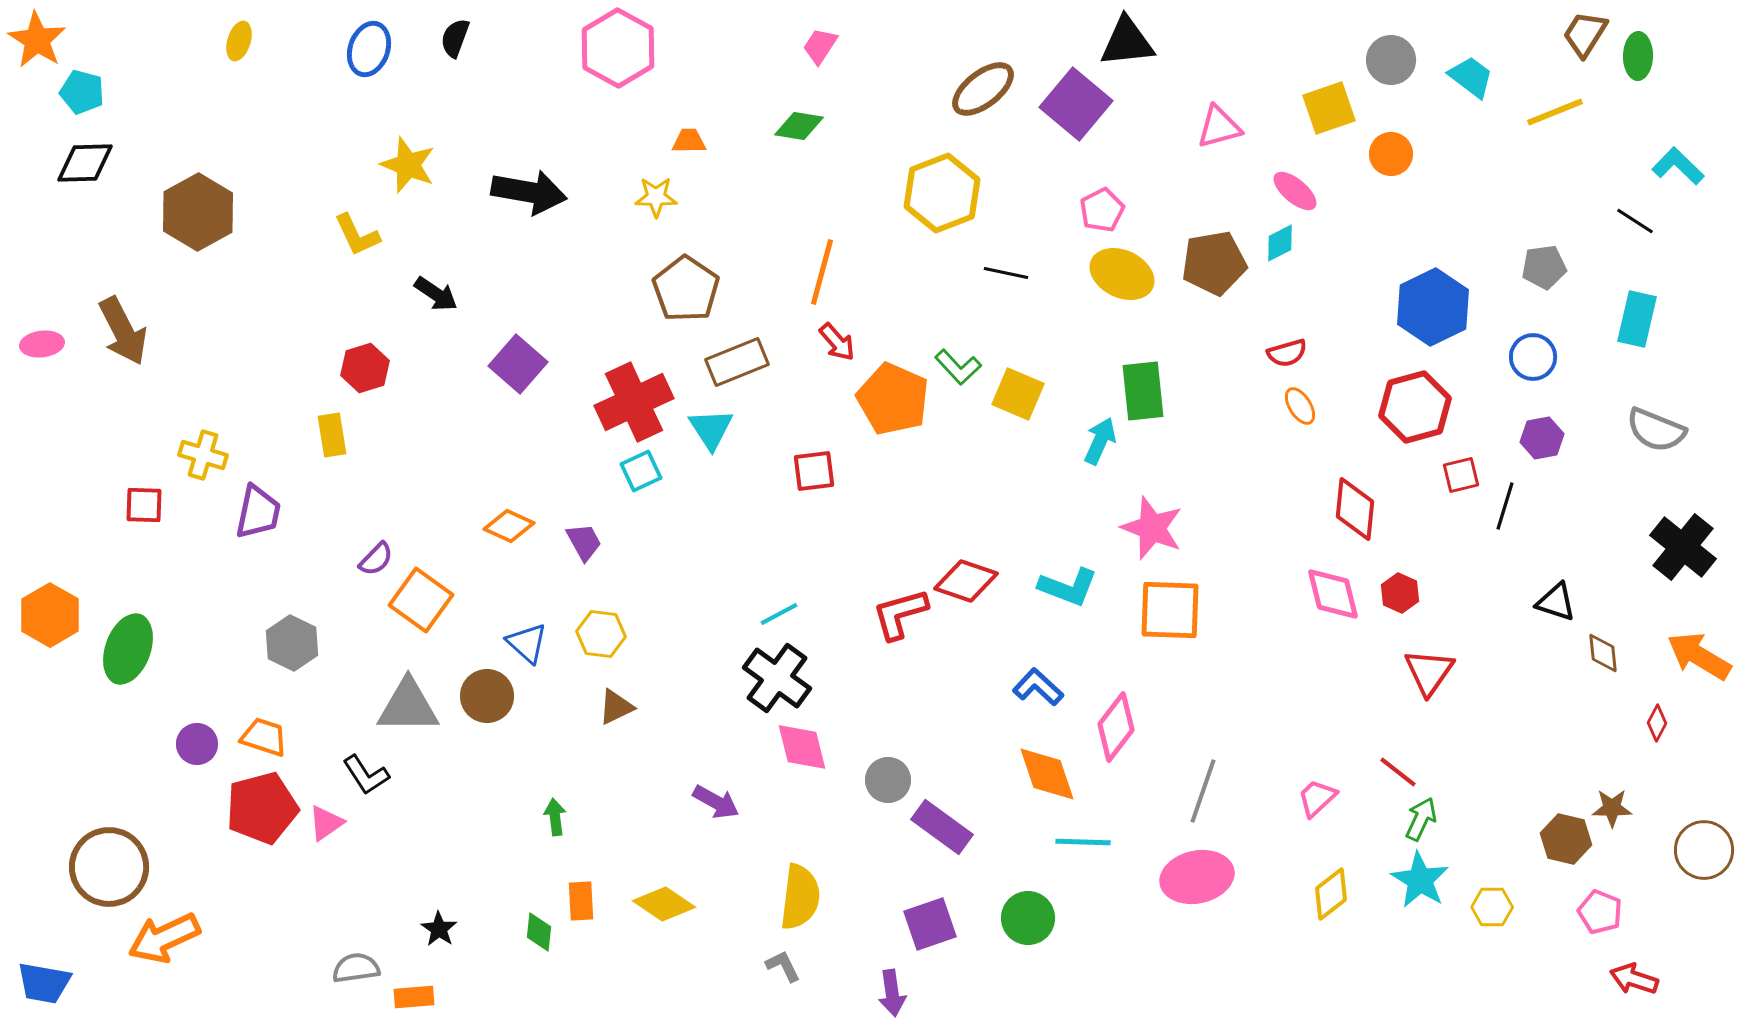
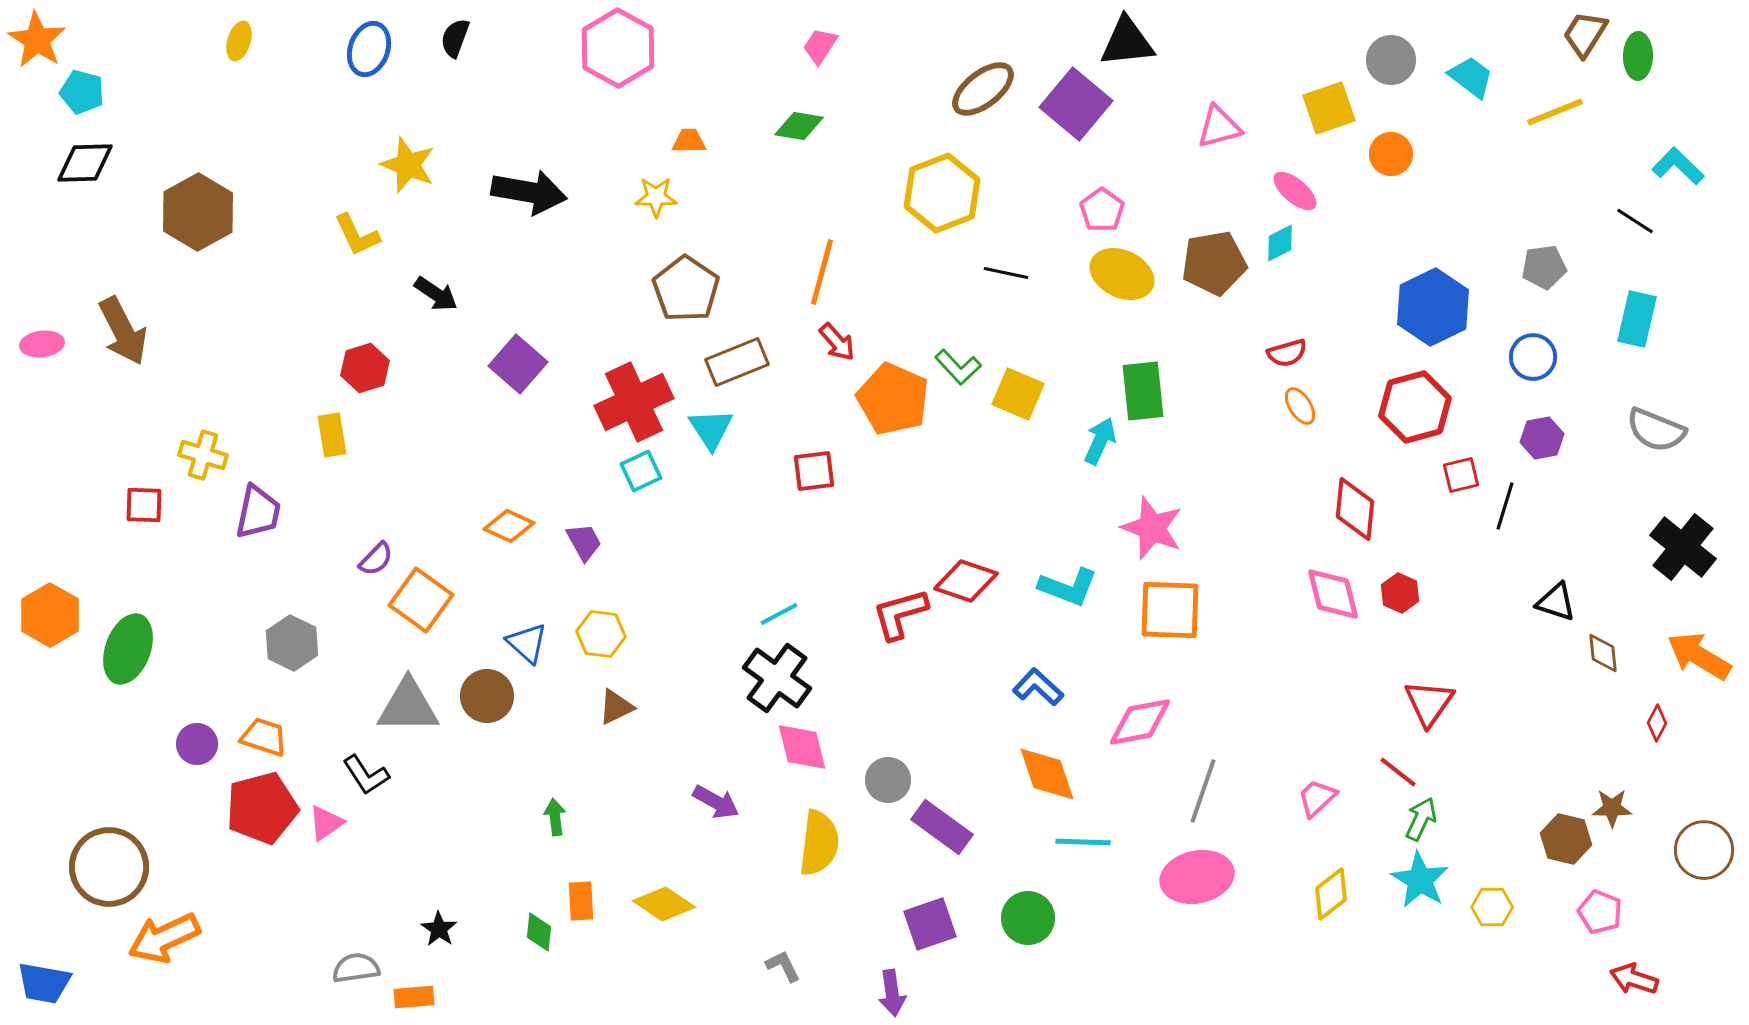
pink pentagon at (1102, 210): rotated 9 degrees counterclockwise
red triangle at (1429, 672): moved 31 px down
pink diamond at (1116, 727): moved 24 px right, 5 px up; rotated 42 degrees clockwise
yellow semicircle at (800, 897): moved 19 px right, 54 px up
